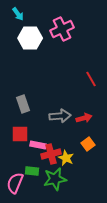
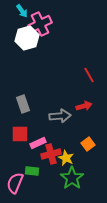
cyan arrow: moved 4 px right, 3 px up
pink cross: moved 22 px left, 5 px up
white hexagon: moved 3 px left; rotated 15 degrees counterclockwise
red line: moved 2 px left, 4 px up
red arrow: moved 12 px up
pink rectangle: moved 2 px up; rotated 35 degrees counterclockwise
green star: moved 17 px right, 1 px up; rotated 25 degrees counterclockwise
